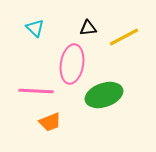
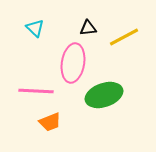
pink ellipse: moved 1 px right, 1 px up
